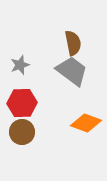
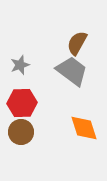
brown semicircle: moved 4 px right; rotated 140 degrees counterclockwise
orange diamond: moved 2 px left, 5 px down; rotated 52 degrees clockwise
brown circle: moved 1 px left
